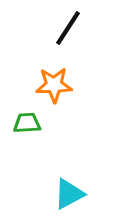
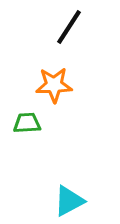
black line: moved 1 px right, 1 px up
cyan triangle: moved 7 px down
